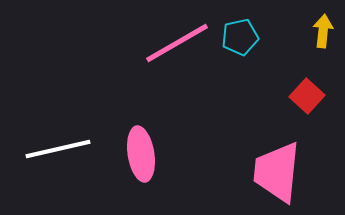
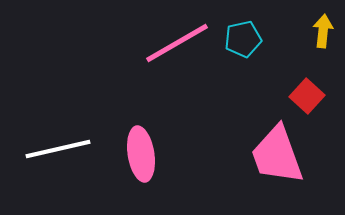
cyan pentagon: moved 3 px right, 2 px down
pink trapezoid: moved 17 px up; rotated 26 degrees counterclockwise
